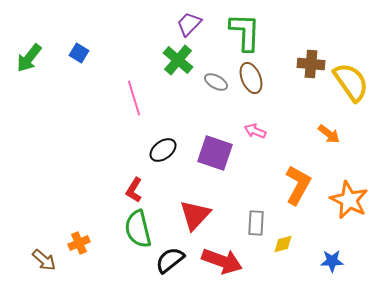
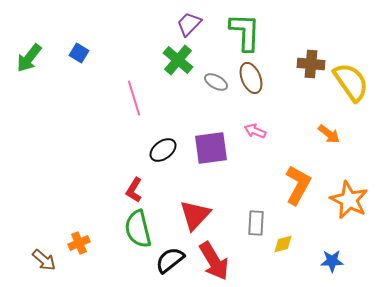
purple square: moved 4 px left, 5 px up; rotated 27 degrees counterclockwise
red arrow: moved 8 px left; rotated 39 degrees clockwise
